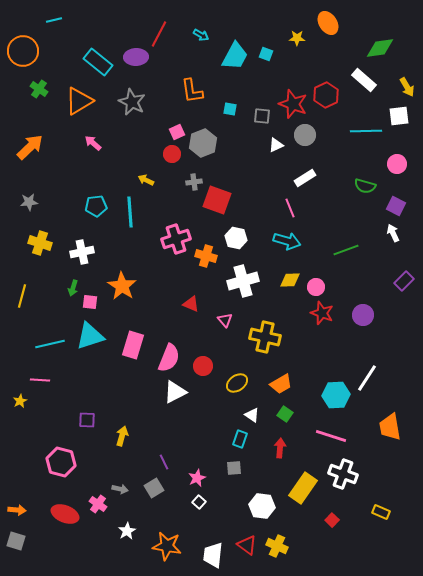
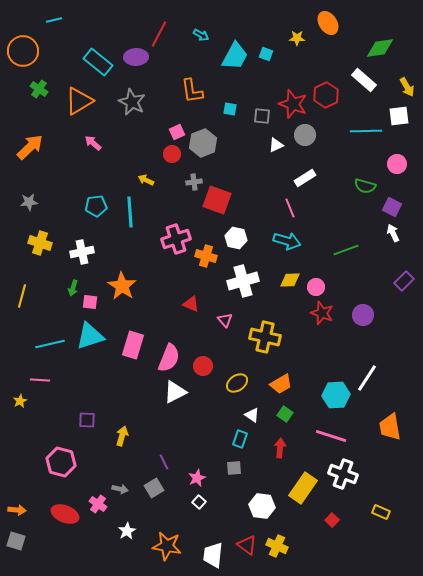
purple square at (396, 206): moved 4 px left, 1 px down
